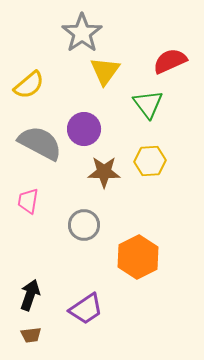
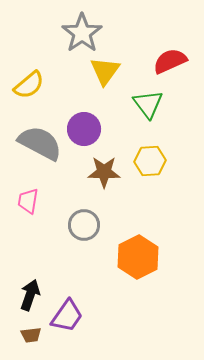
purple trapezoid: moved 19 px left, 7 px down; rotated 21 degrees counterclockwise
